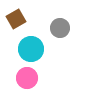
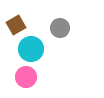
brown square: moved 6 px down
pink circle: moved 1 px left, 1 px up
